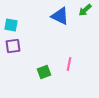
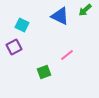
cyan square: moved 11 px right; rotated 16 degrees clockwise
purple square: moved 1 px right, 1 px down; rotated 21 degrees counterclockwise
pink line: moved 2 px left, 9 px up; rotated 40 degrees clockwise
